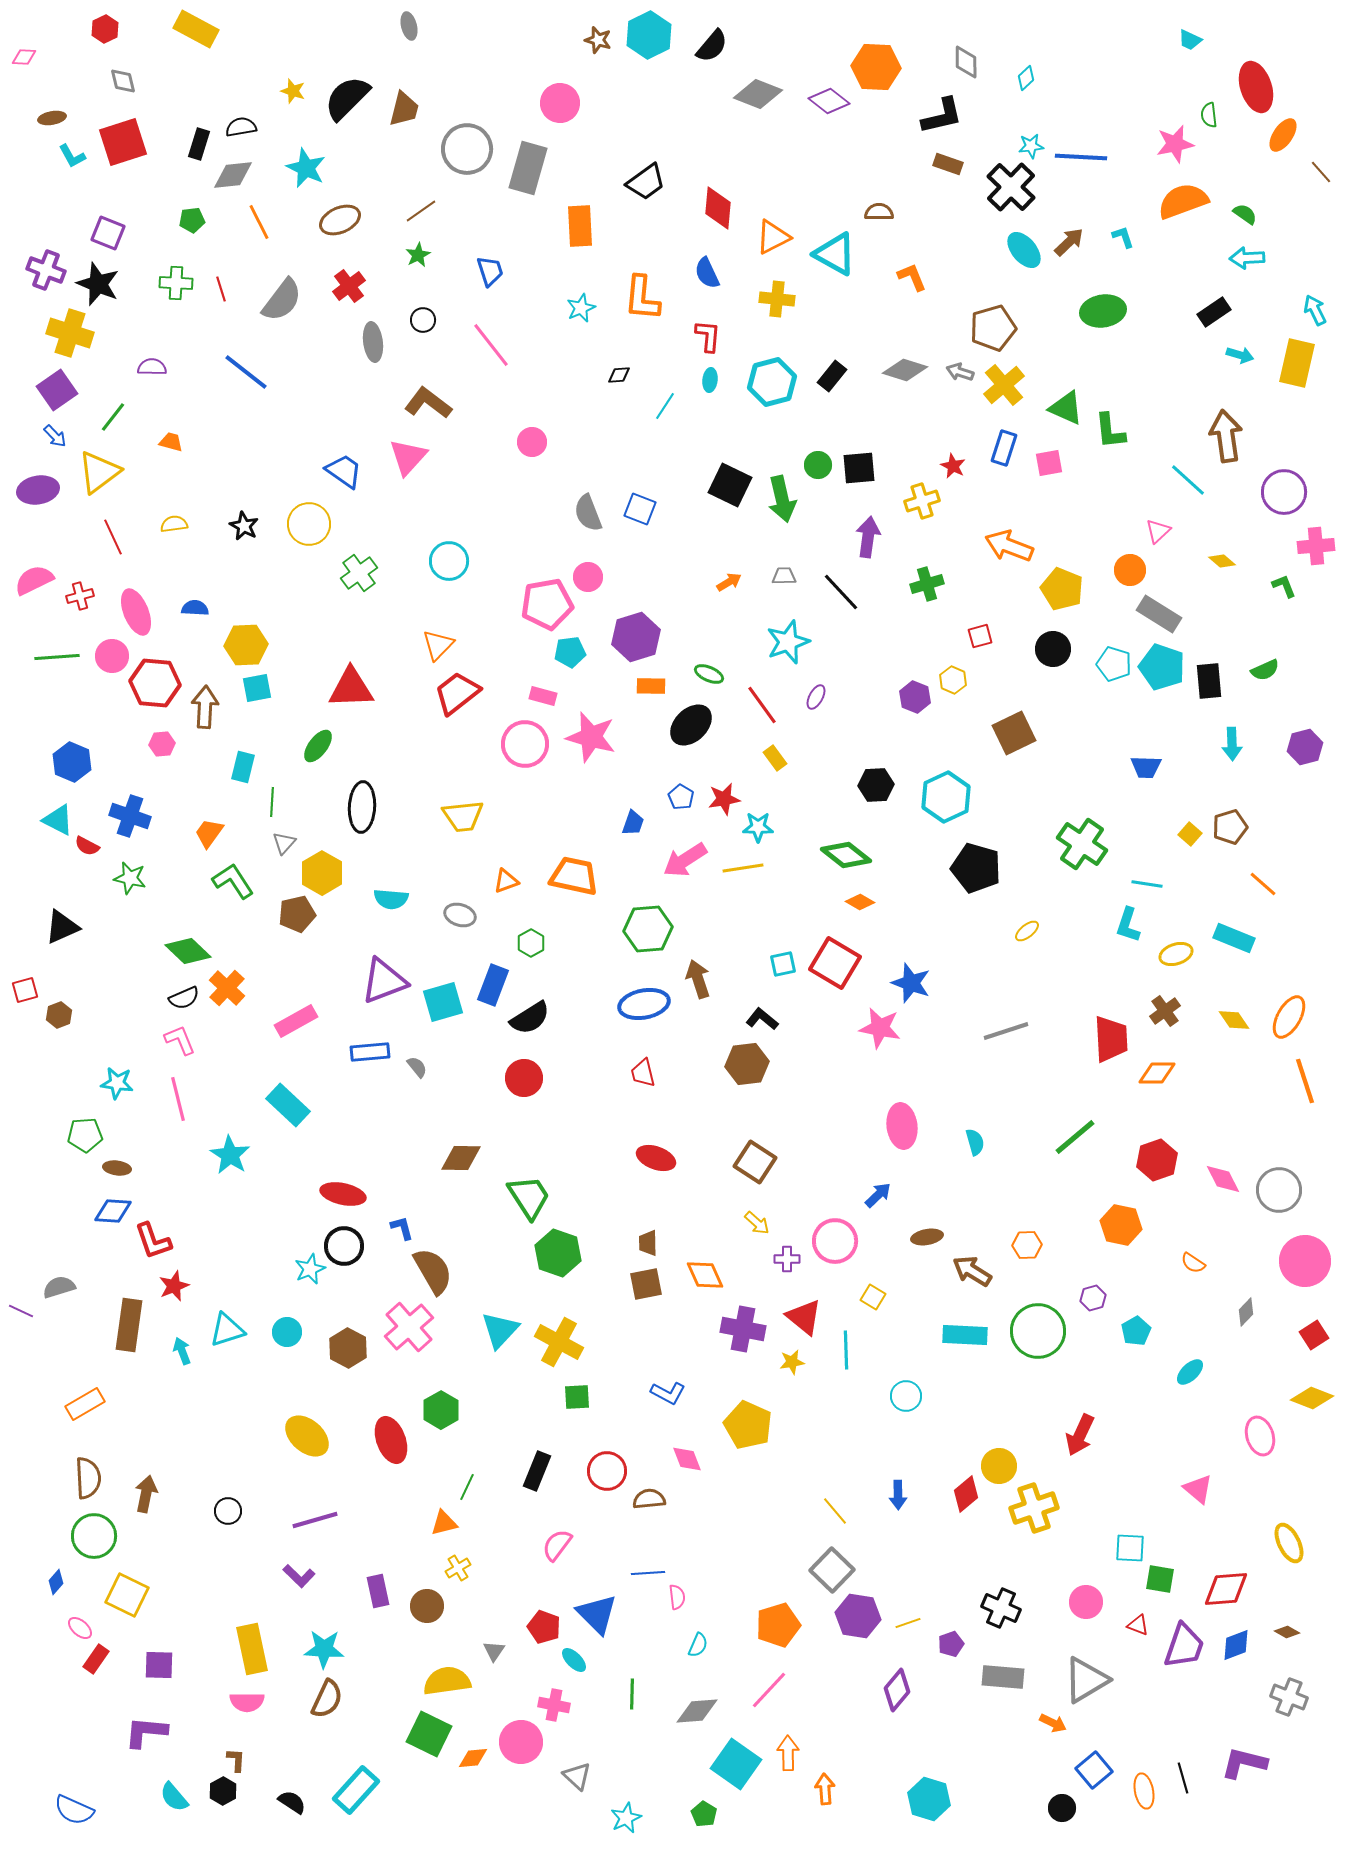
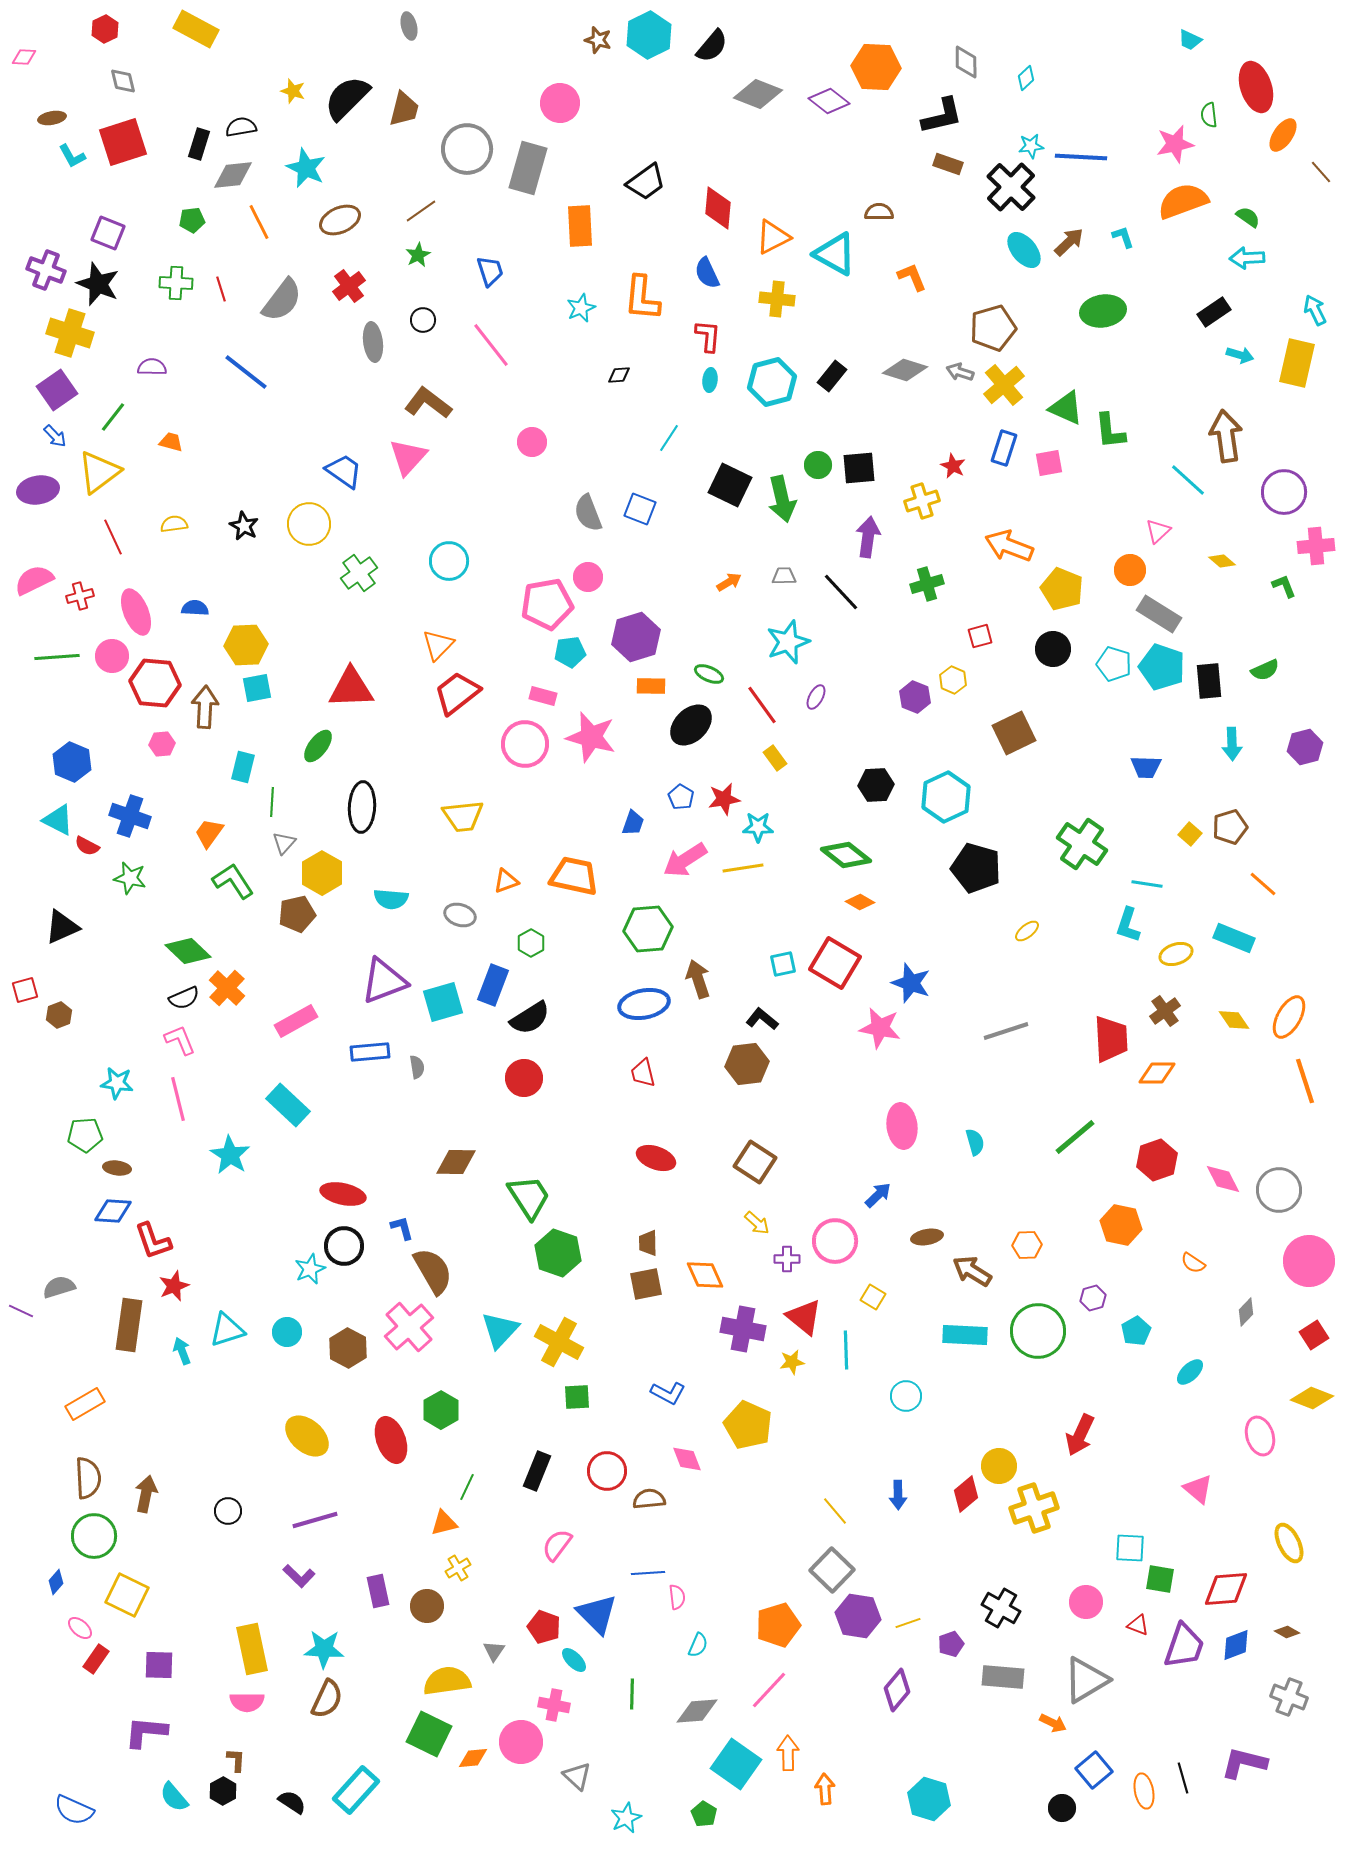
green semicircle at (1245, 214): moved 3 px right, 3 px down
cyan line at (665, 406): moved 4 px right, 32 px down
gray semicircle at (417, 1067): rotated 30 degrees clockwise
brown diamond at (461, 1158): moved 5 px left, 4 px down
pink circle at (1305, 1261): moved 4 px right
black cross at (1001, 1608): rotated 6 degrees clockwise
